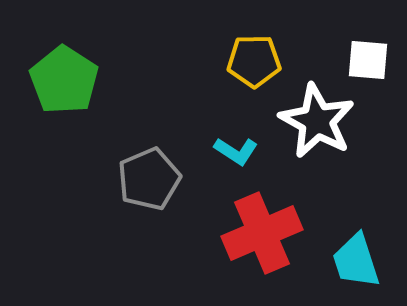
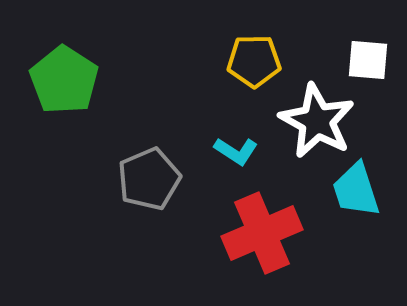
cyan trapezoid: moved 71 px up
